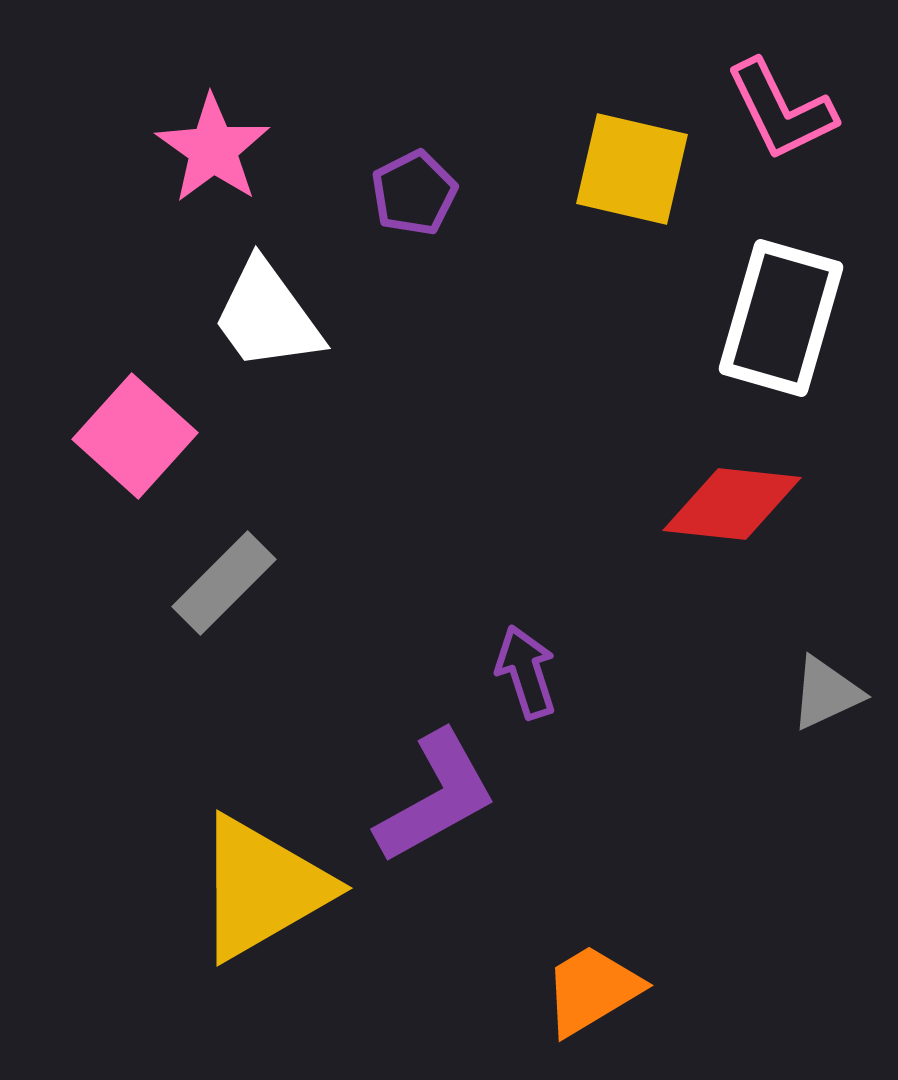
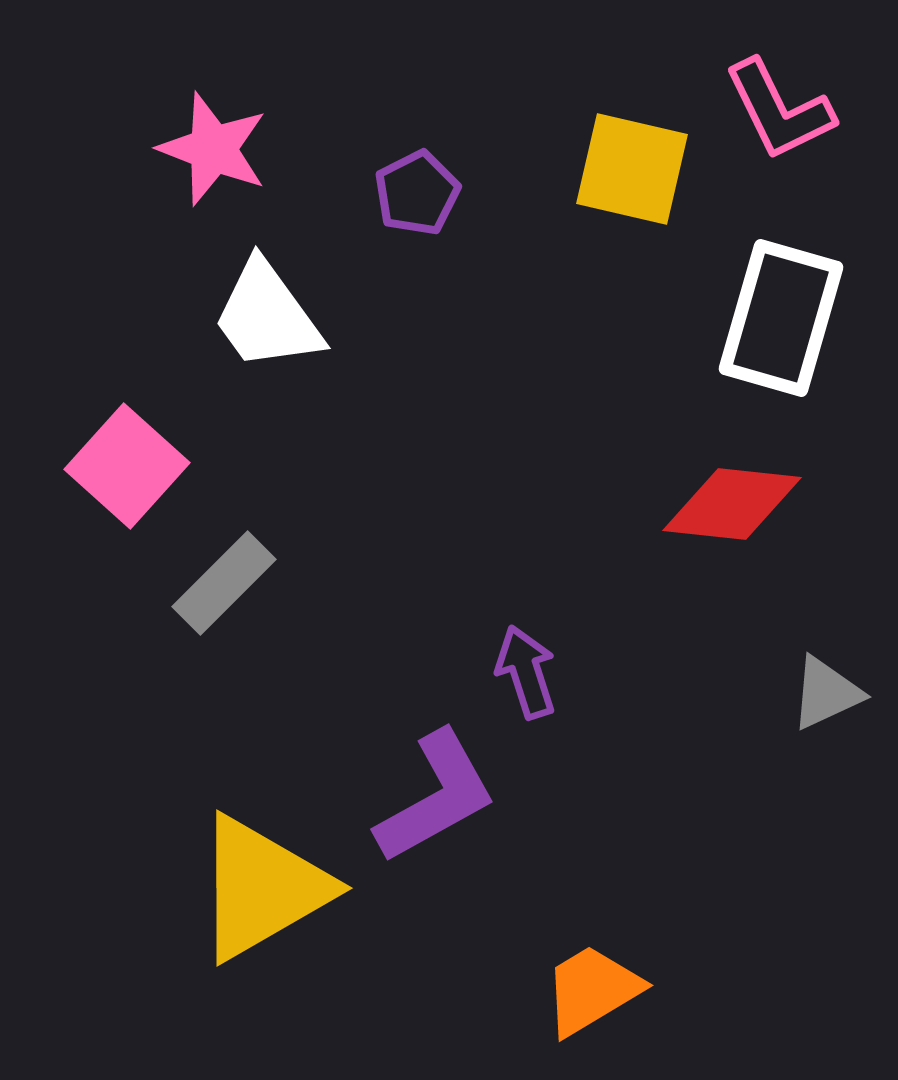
pink L-shape: moved 2 px left
pink star: rotated 14 degrees counterclockwise
purple pentagon: moved 3 px right
pink square: moved 8 px left, 30 px down
